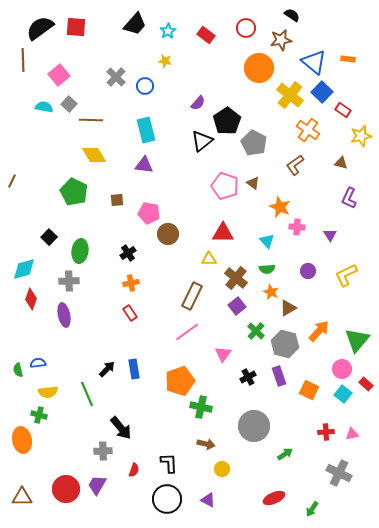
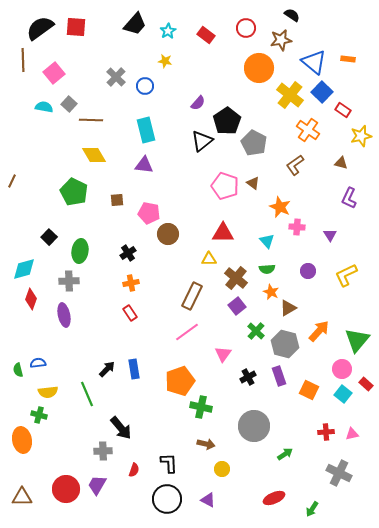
pink square at (59, 75): moved 5 px left, 2 px up
